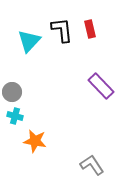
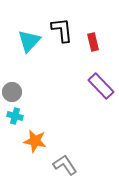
red rectangle: moved 3 px right, 13 px down
gray L-shape: moved 27 px left
